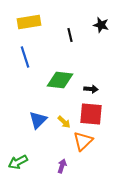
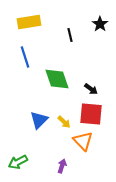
black star: moved 1 px left, 1 px up; rotated 21 degrees clockwise
green diamond: moved 3 px left, 1 px up; rotated 64 degrees clockwise
black arrow: rotated 32 degrees clockwise
blue triangle: moved 1 px right
orange triangle: rotated 30 degrees counterclockwise
